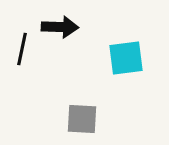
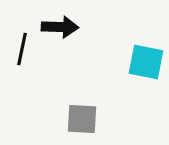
cyan square: moved 20 px right, 4 px down; rotated 18 degrees clockwise
